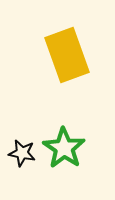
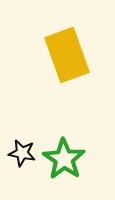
green star: moved 11 px down
